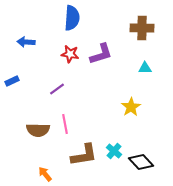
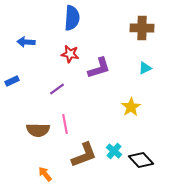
purple L-shape: moved 2 px left, 14 px down
cyan triangle: rotated 24 degrees counterclockwise
brown L-shape: rotated 12 degrees counterclockwise
black diamond: moved 2 px up
